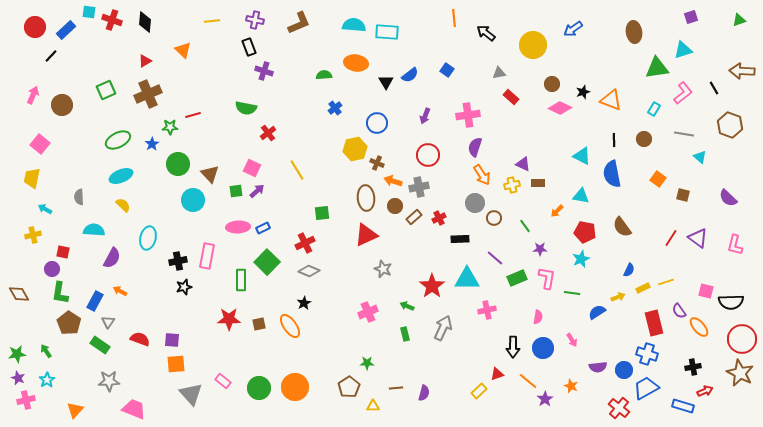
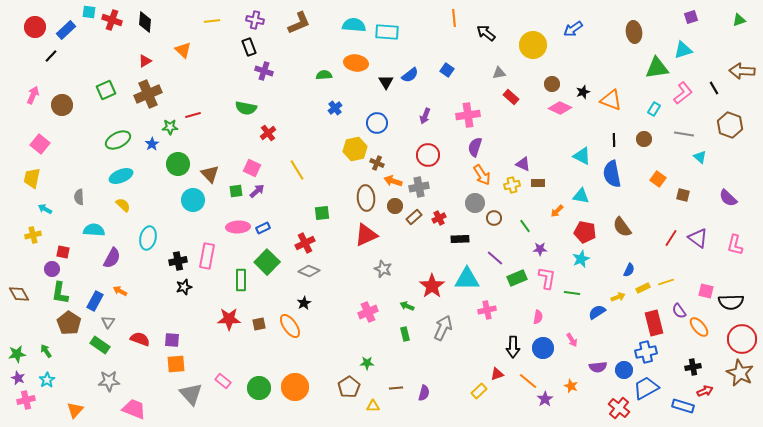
blue cross at (647, 354): moved 1 px left, 2 px up; rotated 30 degrees counterclockwise
